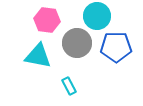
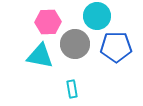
pink hexagon: moved 1 px right, 2 px down; rotated 10 degrees counterclockwise
gray circle: moved 2 px left, 1 px down
cyan triangle: moved 2 px right
cyan rectangle: moved 3 px right, 3 px down; rotated 18 degrees clockwise
